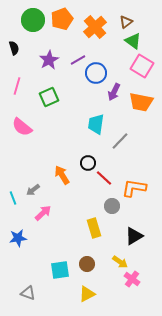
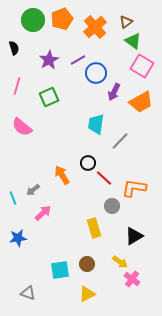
orange trapezoid: rotated 40 degrees counterclockwise
